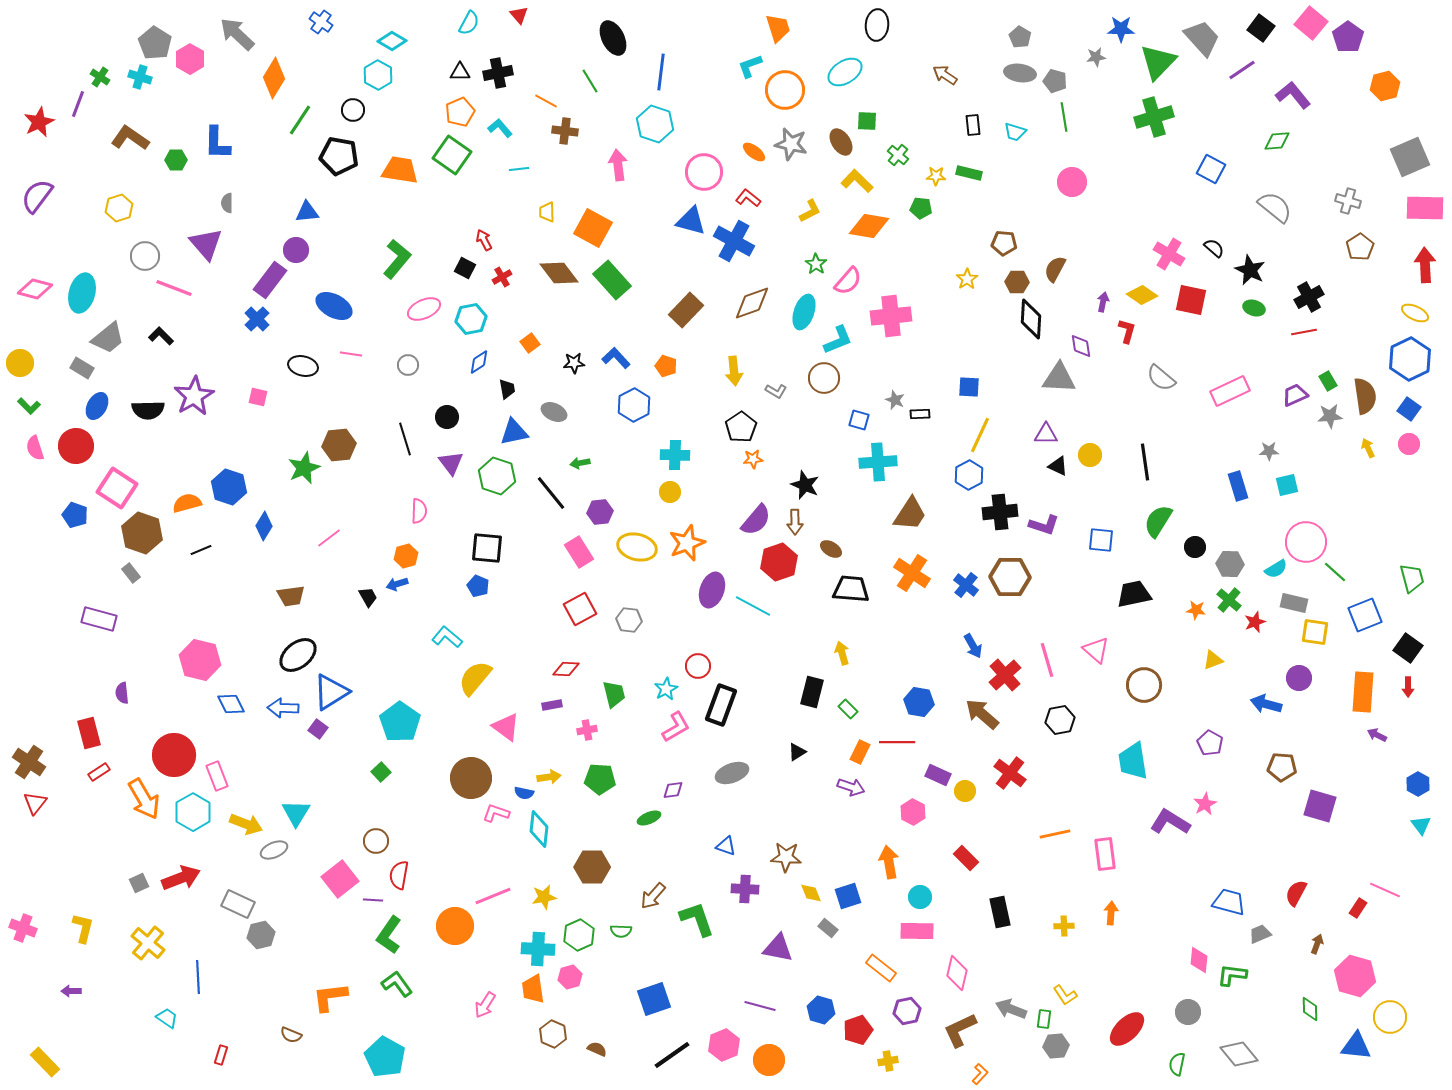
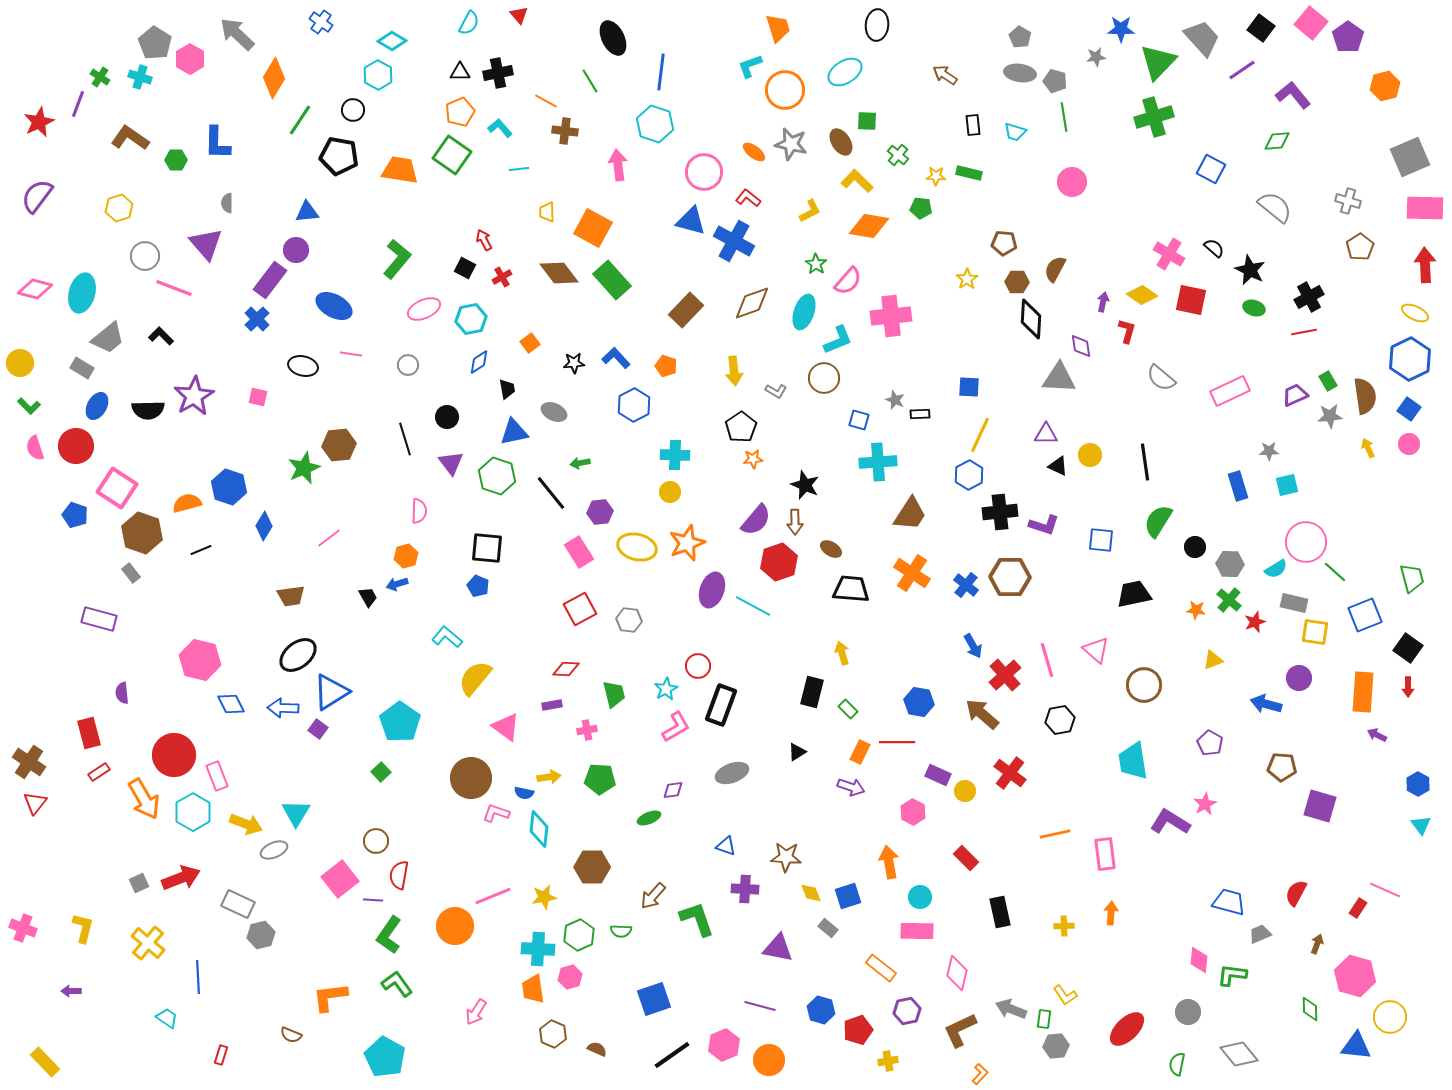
pink arrow at (485, 1005): moved 9 px left, 7 px down
